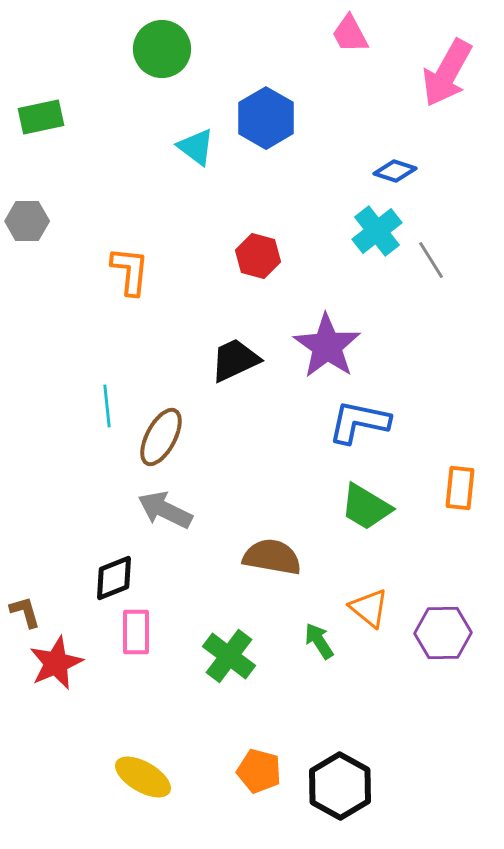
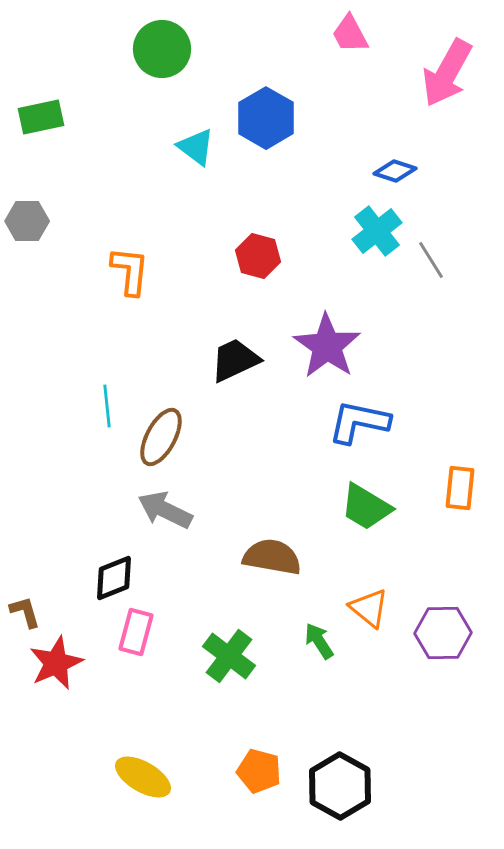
pink rectangle: rotated 15 degrees clockwise
